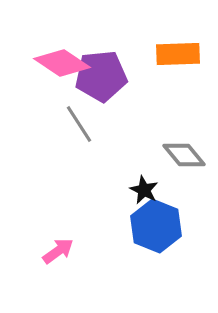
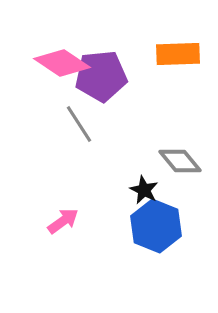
gray diamond: moved 4 px left, 6 px down
pink arrow: moved 5 px right, 30 px up
